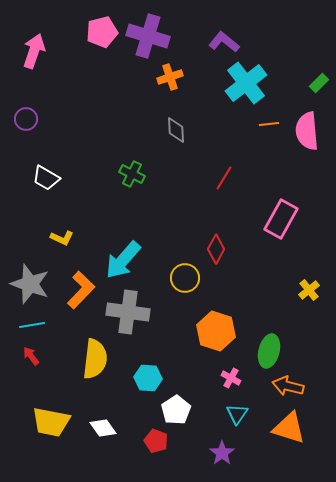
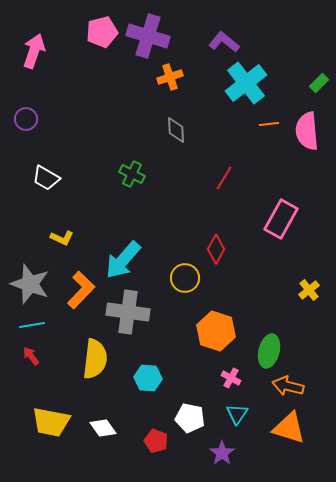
white pentagon: moved 14 px right, 8 px down; rotated 28 degrees counterclockwise
